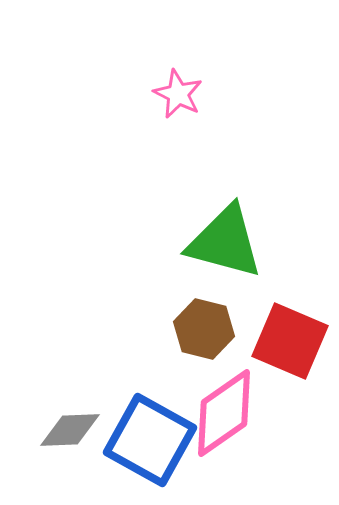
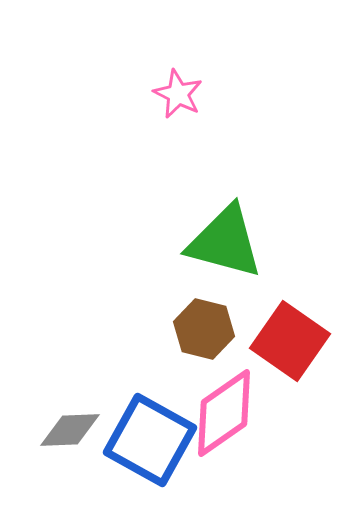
red square: rotated 12 degrees clockwise
